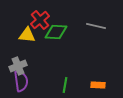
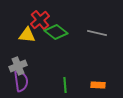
gray line: moved 1 px right, 7 px down
green diamond: rotated 35 degrees clockwise
green line: rotated 14 degrees counterclockwise
